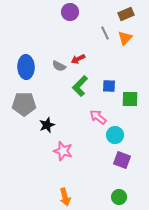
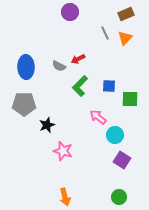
purple square: rotated 12 degrees clockwise
